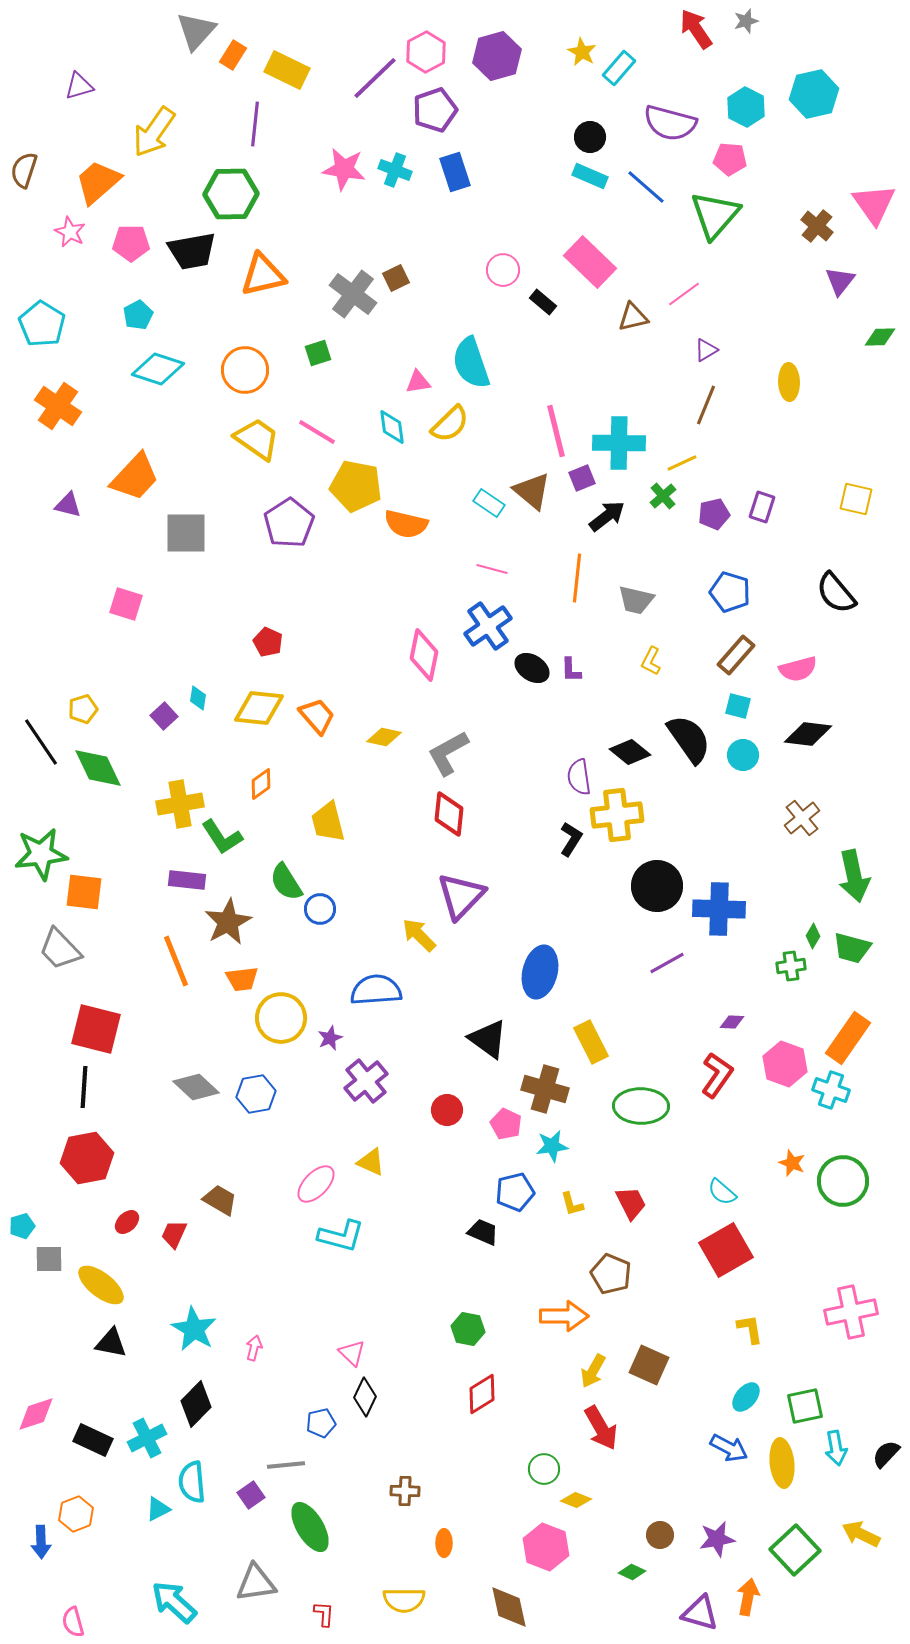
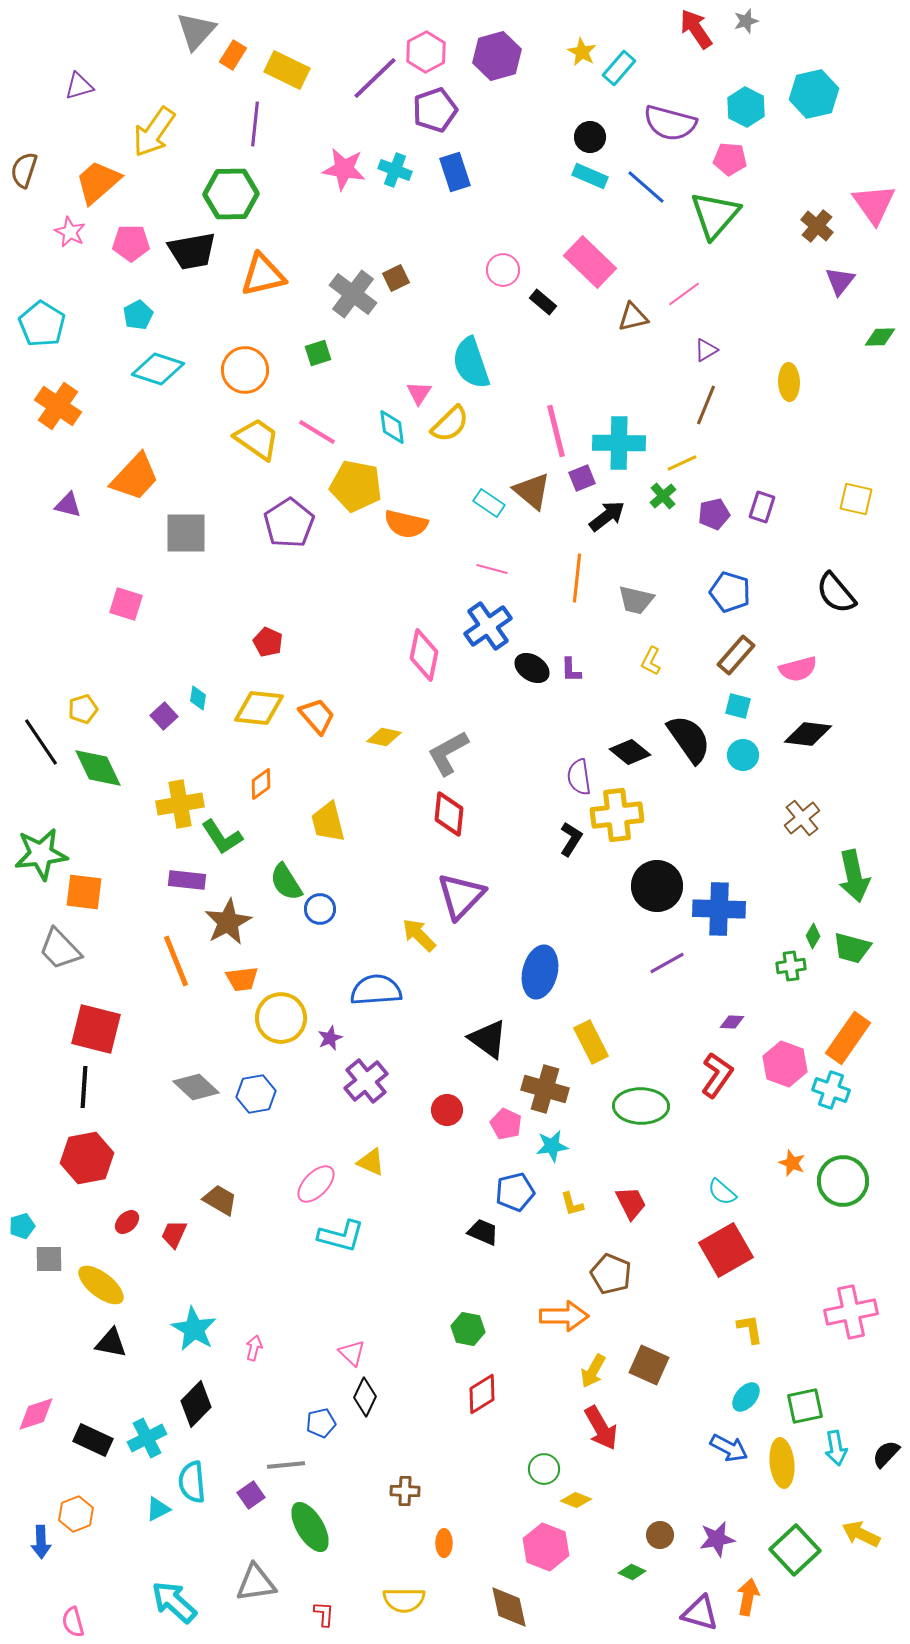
pink triangle at (418, 382): moved 1 px right, 11 px down; rotated 48 degrees counterclockwise
